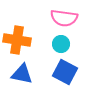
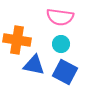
pink semicircle: moved 4 px left, 1 px up
blue triangle: moved 12 px right, 9 px up
